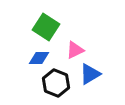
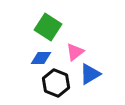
green square: moved 2 px right
pink triangle: moved 2 px down; rotated 12 degrees counterclockwise
blue diamond: moved 2 px right
